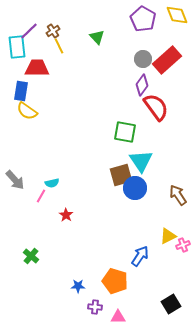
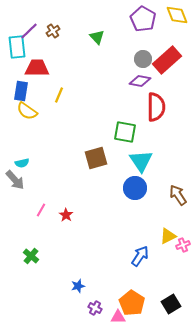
yellow line: moved 49 px down; rotated 49 degrees clockwise
purple diamond: moved 2 px left, 4 px up; rotated 65 degrees clockwise
red semicircle: rotated 36 degrees clockwise
brown square: moved 25 px left, 17 px up
cyan semicircle: moved 30 px left, 20 px up
pink line: moved 14 px down
orange pentagon: moved 17 px right, 22 px down; rotated 15 degrees clockwise
blue star: rotated 16 degrees counterclockwise
purple cross: moved 1 px down; rotated 24 degrees clockwise
